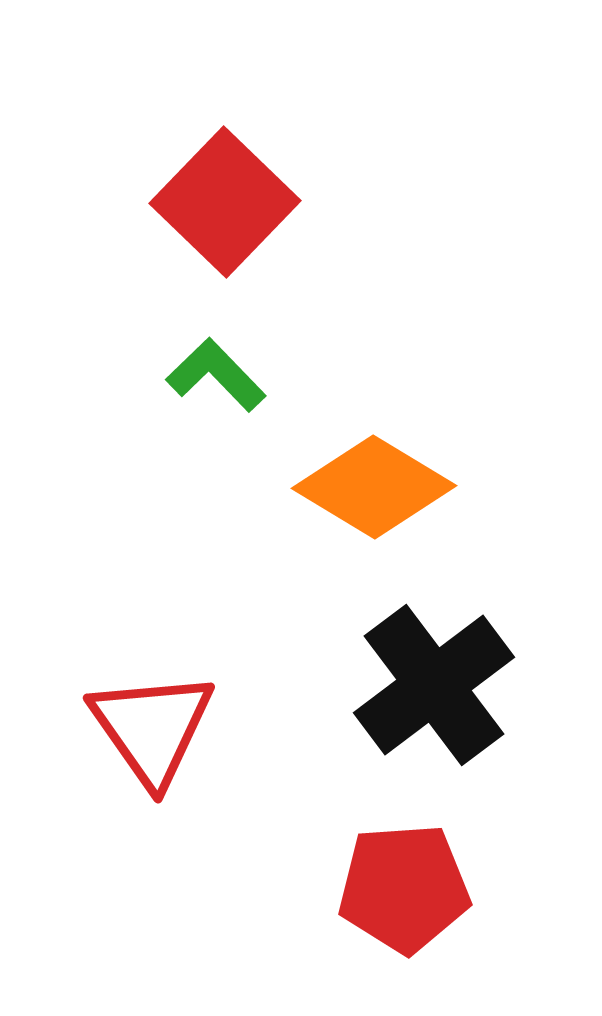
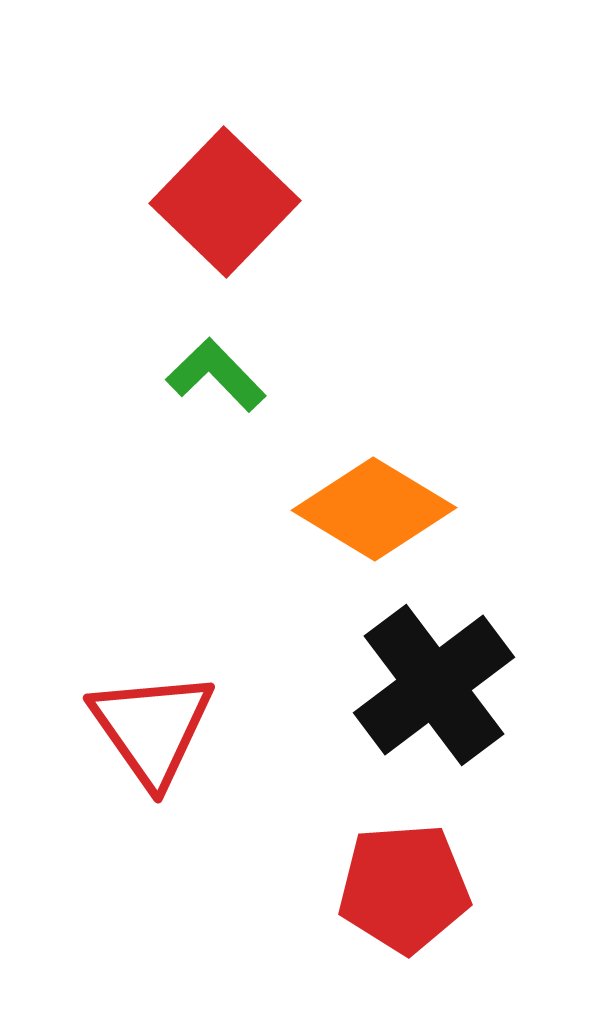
orange diamond: moved 22 px down
